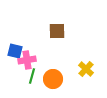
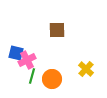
brown square: moved 1 px up
blue square: moved 1 px right, 2 px down
pink cross: rotated 18 degrees counterclockwise
orange circle: moved 1 px left
